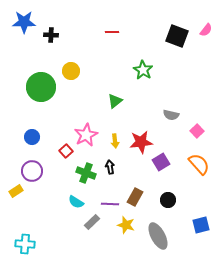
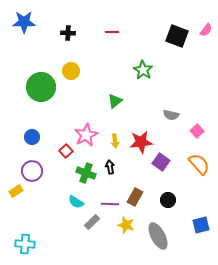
black cross: moved 17 px right, 2 px up
purple square: rotated 24 degrees counterclockwise
